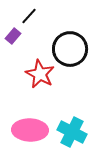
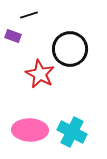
black line: moved 1 px up; rotated 30 degrees clockwise
purple rectangle: rotated 70 degrees clockwise
